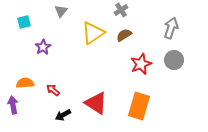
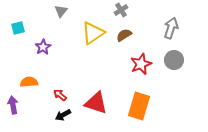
cyan square: moved 6 px left, 6 px down
orange semicircle: moved 4 px right, 1 px up
red arrow: moved 7 px right, 5 px down
red triangle: rotated 15 degrees counterclockwise
